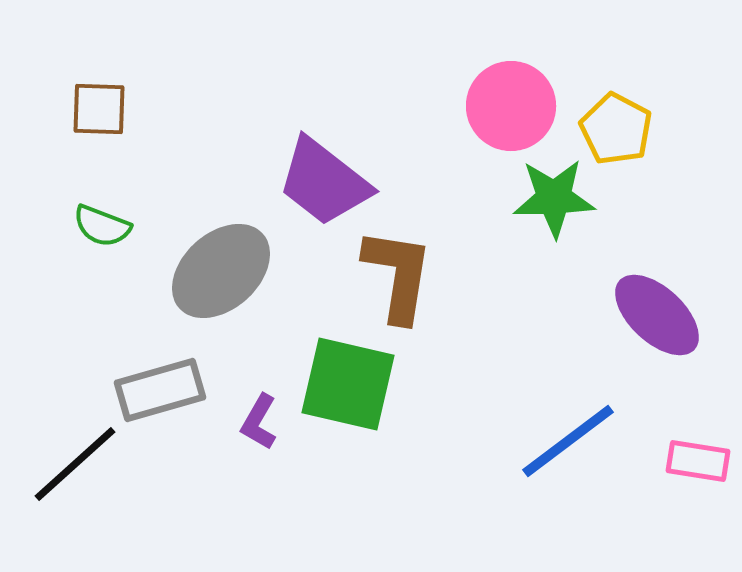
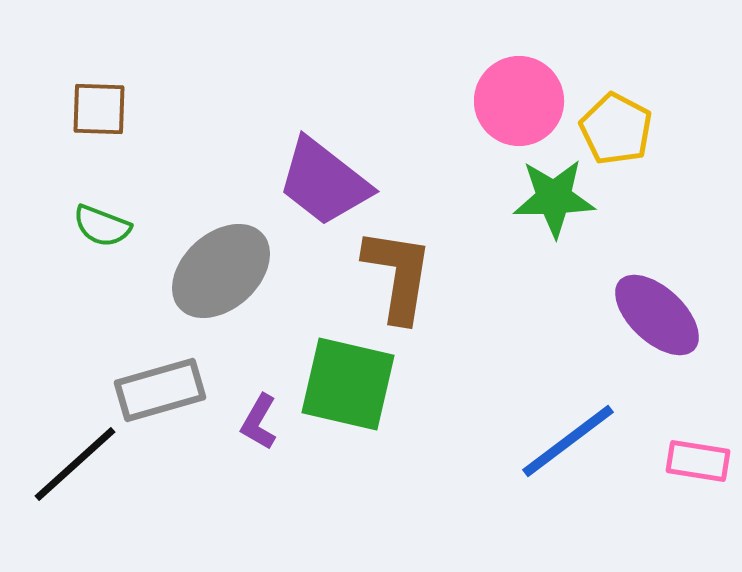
pink circle: moved 8 px right, 5 px up
